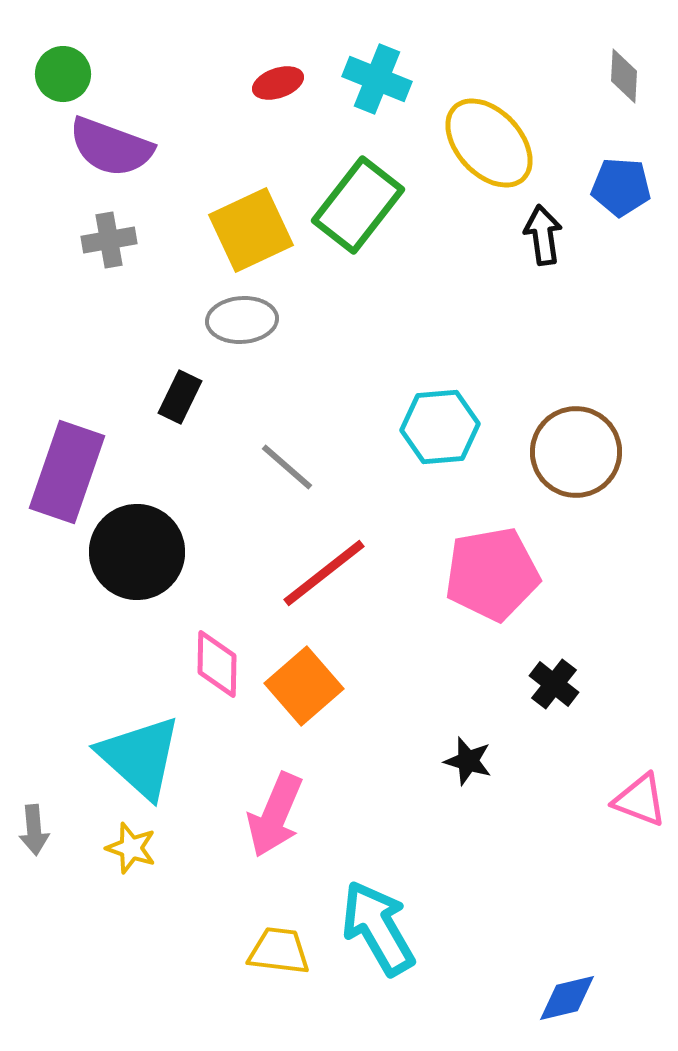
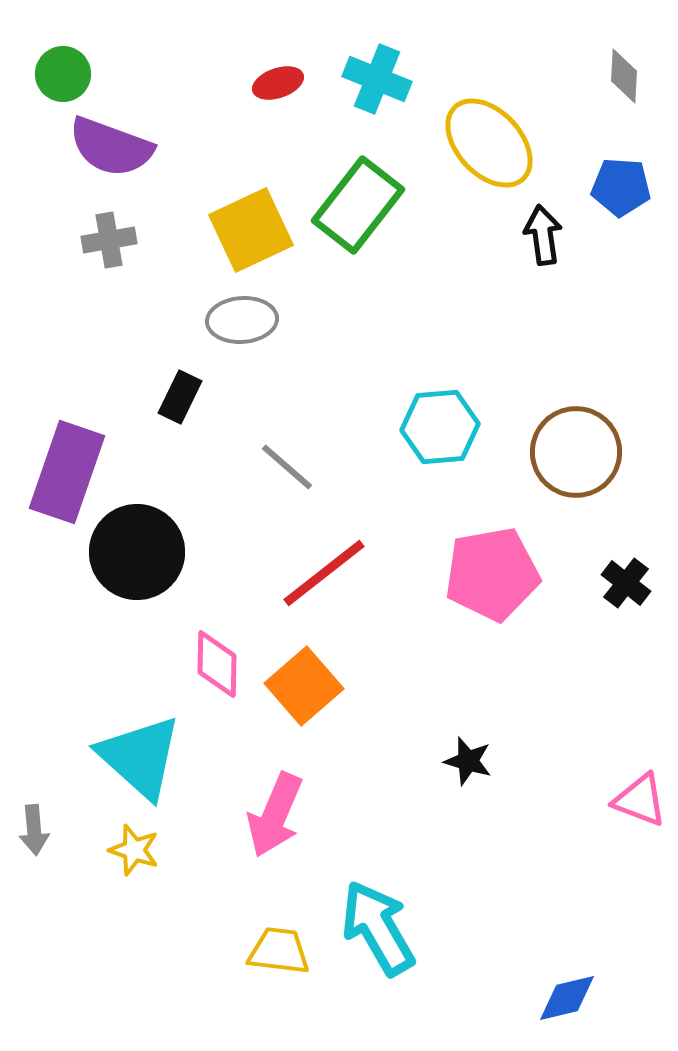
black cross: moved 72 px right, 101 px up
yellow star: moved 3 px right, 2 px down
